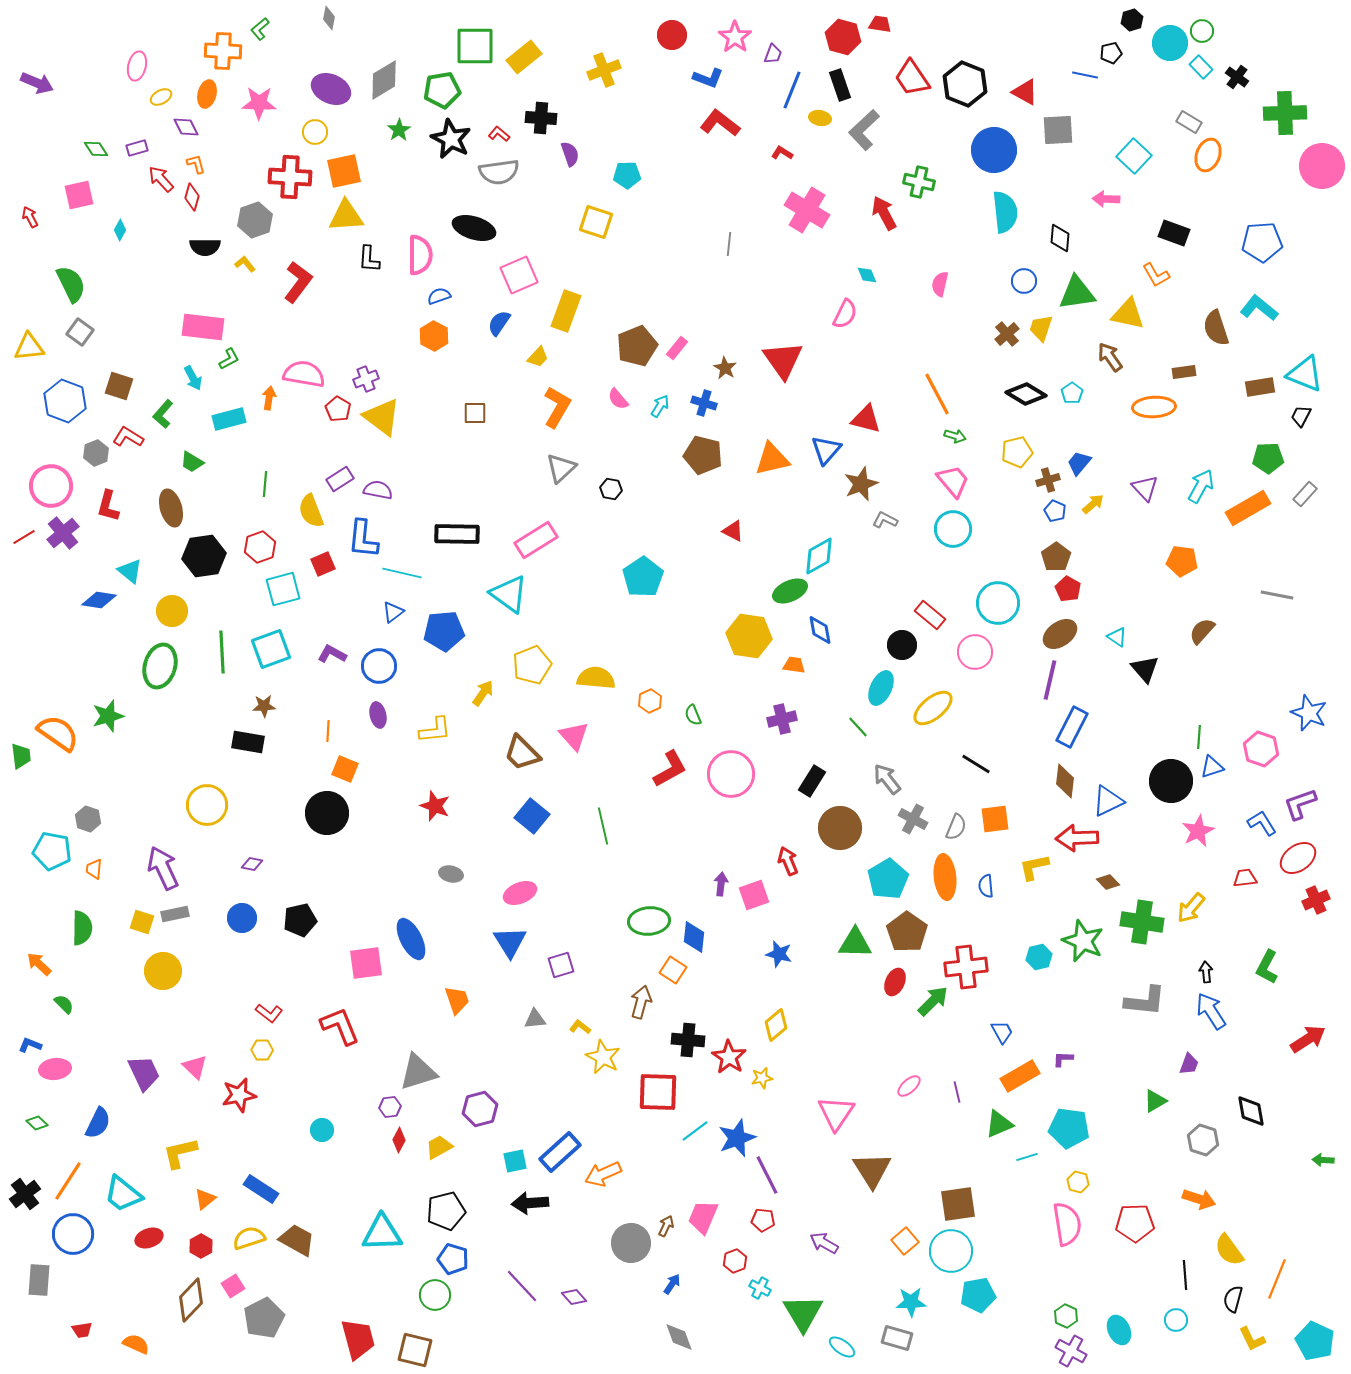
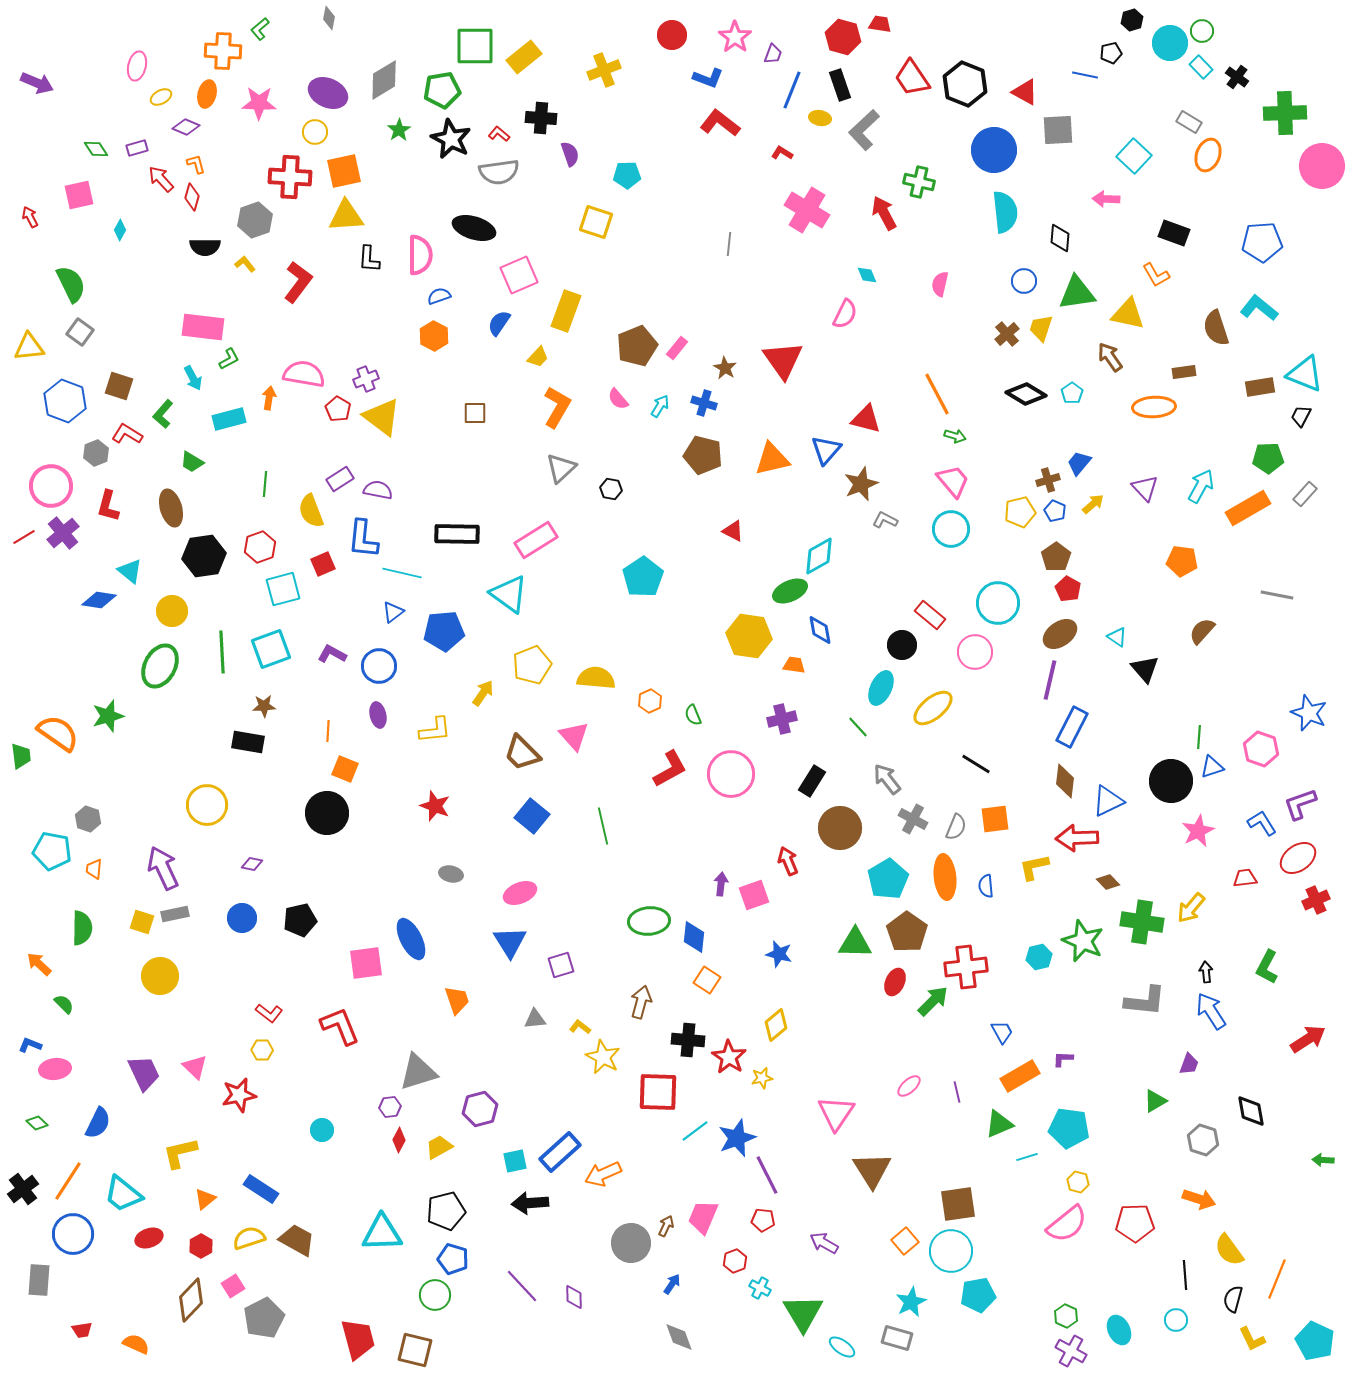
purple ellipse at (331, 89): moved 3 px left, 4 px down
purple diamond at (186, 127): rotated 40 degrees counterclockwise
red L-shape at (128, 437): moved 1 px left, 3 px up
yellow pentagon at (1017, 452): moved 3 px right, 60 px down
cyan circle at (953, 529): moved 2 px left
green ellipse at (160, 666): rotated 12 degrees clockwise
orange square at (673, 970): moved 34 px right, 10 px down
yellow circle at (163, 971): moved 3 px left, 5 px down
black cross at (25, 1194): moved 2 px left, 5 px up
pink semicircle at (1067, 1224): rotated 60 degrees clockwise
purple diamond at (574, 1297): rotated 40 degrees clockwise
cyan star at (911, 1302): rotated 24 degrees counterclockwise
